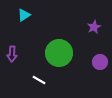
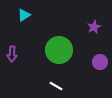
green circle: moved 3 px up
white line: moved 17 px right, 6 px down
